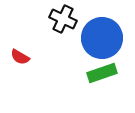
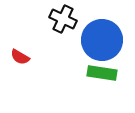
blue circle: moved 2 px down
green rectangle: rotated 28 degrees clockwise
